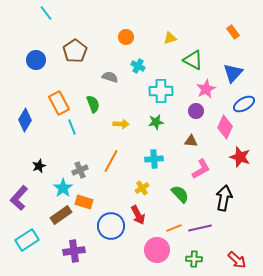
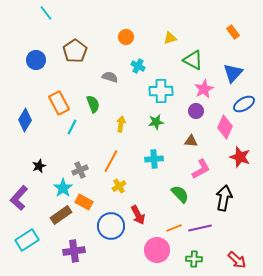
pink star at (206, 89): moved 2 px left
yellow arrow at (121, 124): rotated 84 degrees counterclockwise
cyan line at (72, 127): rotated 49 degrees clockwise
yellow cross at (142, 188): moved 23 px left, 2 px up
orange rectangle at (84, 202): rotated 12 degrees clockwise
